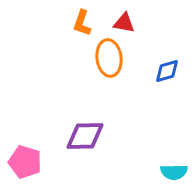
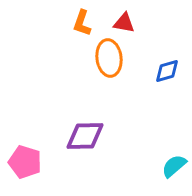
cyan semicircle: moved 6 px up; rotated 140 degrees clockwise
